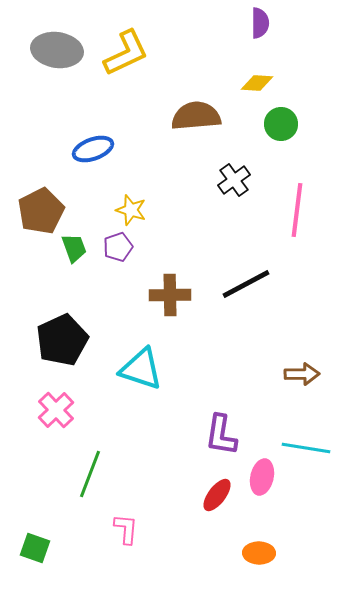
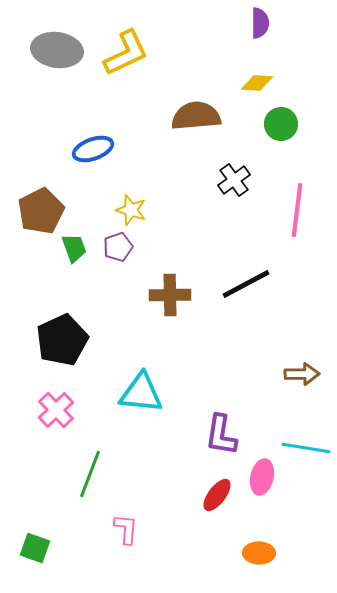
cyan triangle: moved 24 px down; rotated 12 degrees counterclockwise
